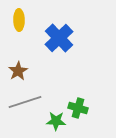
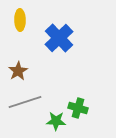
yellow ellipse: moved 1 px right
